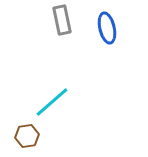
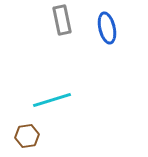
cyan line: moved 2 px up; rotated 24 degrees clockwise
